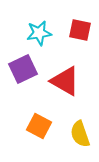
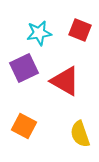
red square: rotated 10 degrees clockwise
purple square: moved 1 px right, 1 px up
orange square: moved 15 px left
